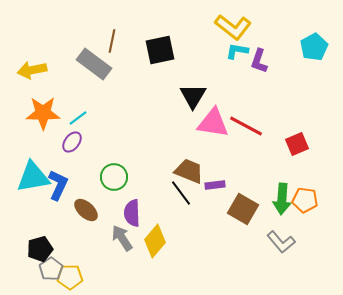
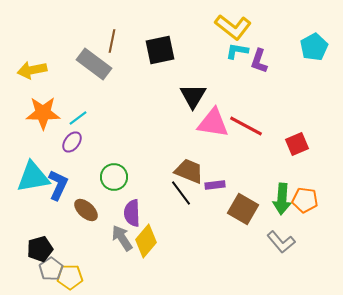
yellow diamond: moved 9 px left
